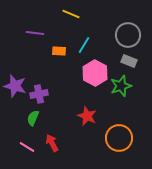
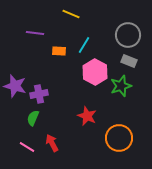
pink hexagon: moved 1 px up
